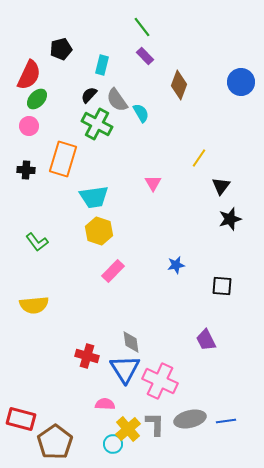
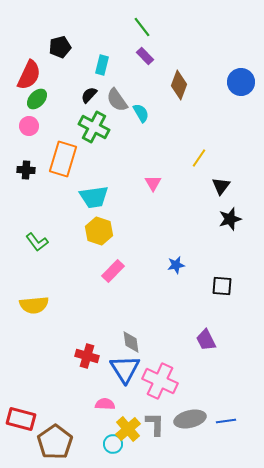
black pentagon: moved 1 px left, 2 px up
green cross: moved 3 px left, 3 px down
